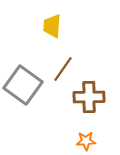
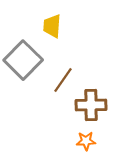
brown line: moved 11 px down
gray square: moved 25 px up; rotated 9 degrees clockwise
brown cross: moved 2 px right, 8 px down
